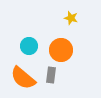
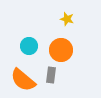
yellow star: moved 4 px left, 1 px down
orange semicircle: moved 2 px down
